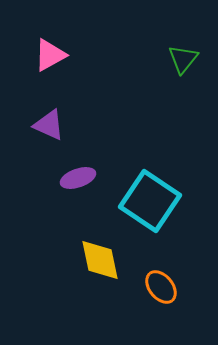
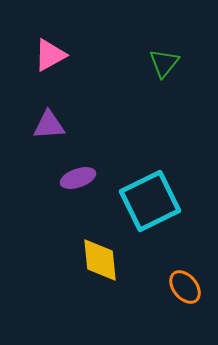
green triangle: moved 19 px left, 4 px down
purple triangle: rotated 28 degrees counterclockwise
cyan square: rotated 30 degrees clockwise
yellow diamond: rotated 6 degrees clockwise
orange ellipse: moved 24 px right
